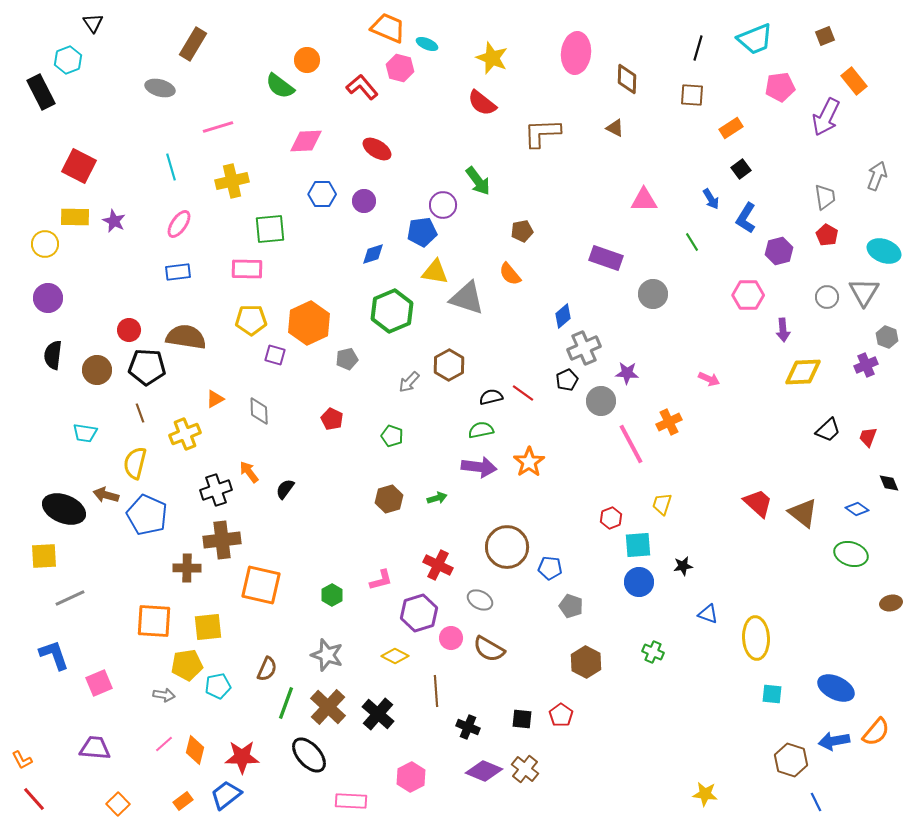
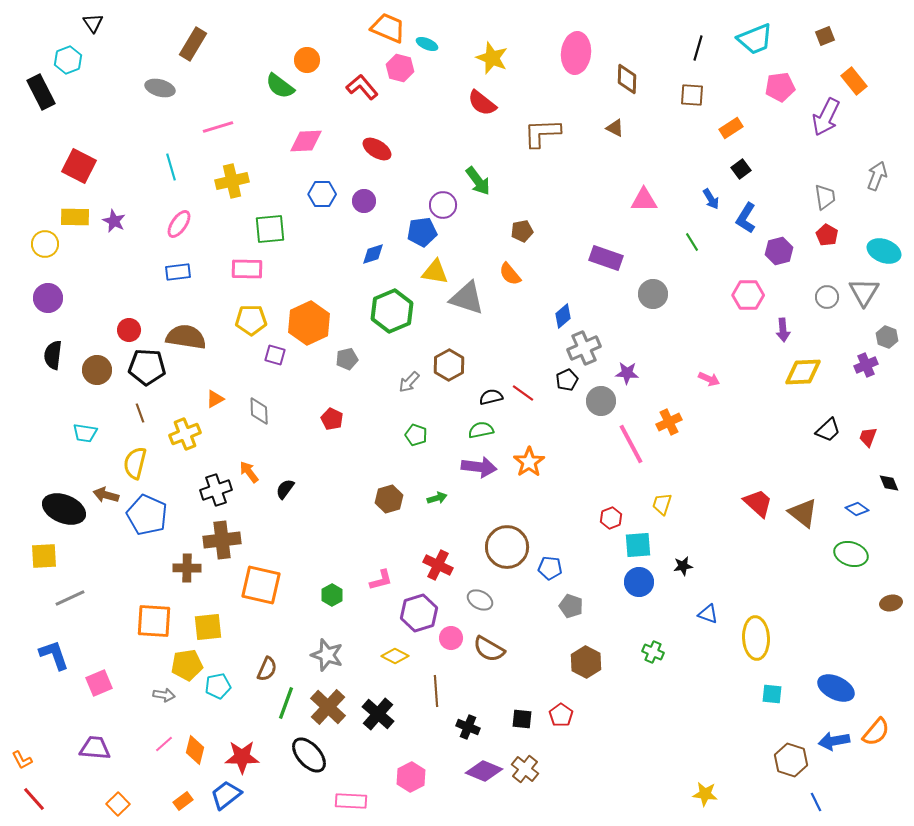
green pentagon at (392, 436): moved 24 px right, 1 px up
